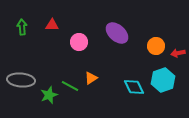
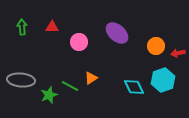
red triangle: moved 2 px down
